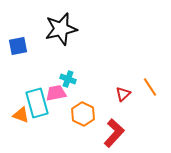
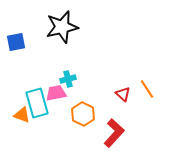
black star: moved 1 px right, 2 px up
blue square: moved 2 px left, 4 px up
cyan cross: rotated 35 degrees counterclockwise
orange line: moved 3 px left, 2 px down
red triangle: rotated 35 degrees counterclockwise
orange triangle: moved 1 px right
